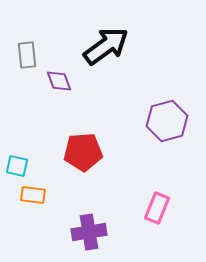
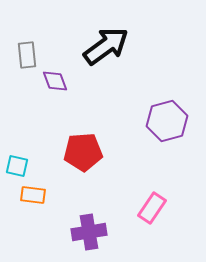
purple diamond: moved 4 px left
pink rectangle: moved 5 px left; rotated 12 degrees clockwise
